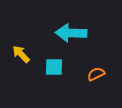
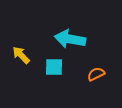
cyan arrow: moved 1 px left, 6 px down; rotated 8 degrees clockwise
yellow arrow: moved 1 px down
